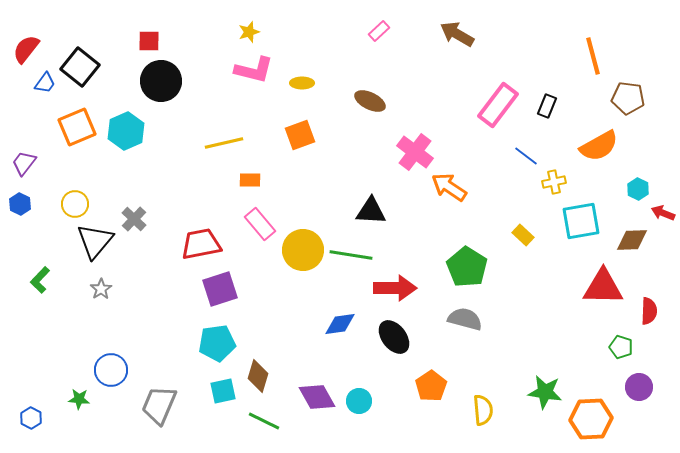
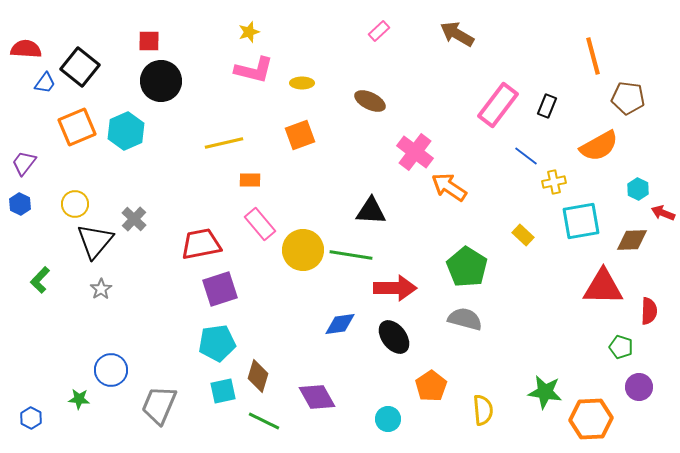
red semicircle at (26, 49): rotated 56 degrees clockwise
cyan circle at (359, 401): moved 29 px right, 18 px down
